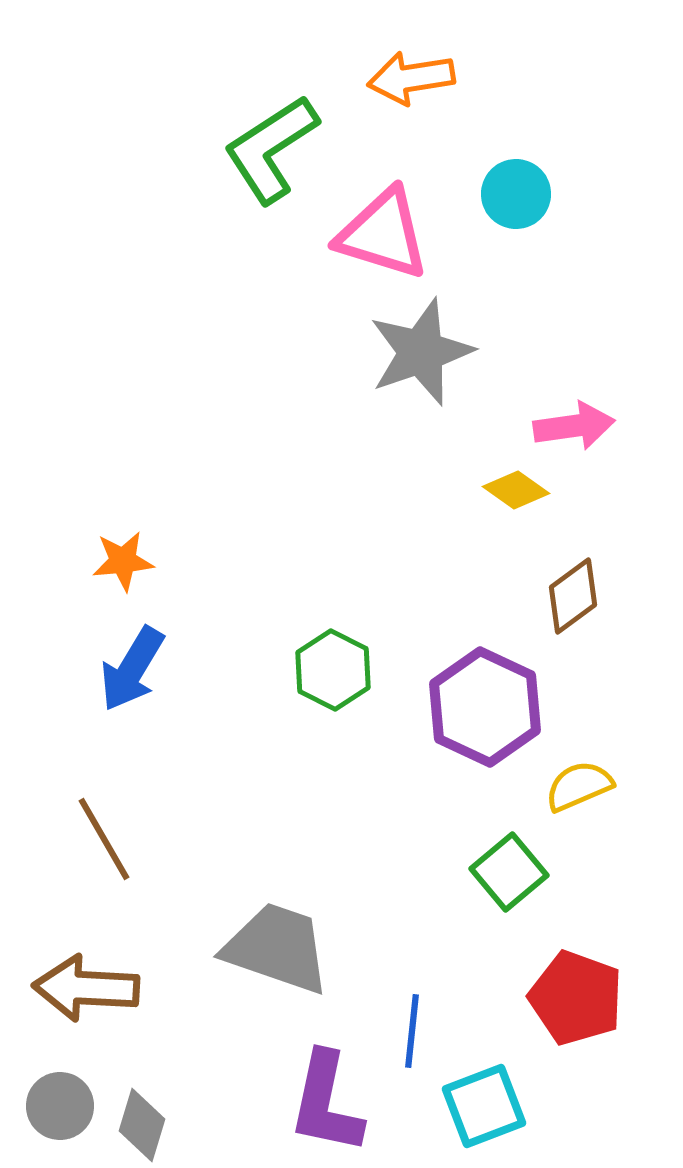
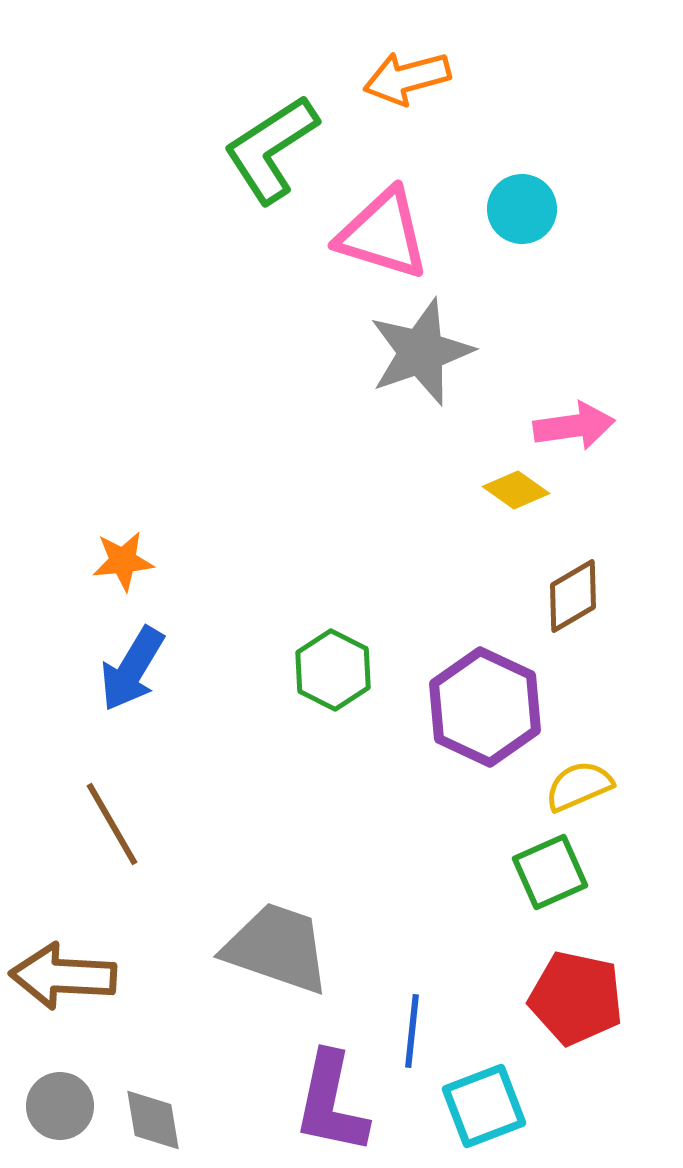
orange arrow: moved 4 px left; rotated 6 degrees counterclockwise
cyan circle: moved 6 px right, 15 px down
brown diamond: rotated 6 degrees clockwise
brown line: moved 8 px right, 15 px up
green square: moved 41 px right; rotated 16 degrees clockwise
brown arrow: moved 23 px left, 12 px up
red pentagon: rotated 8 degrees counterclockwise
purple L-shape: moved 5 px right
gray diamond: moved 11 px right, 5 px up; rotated 26 degrees counterclockwise
